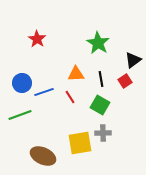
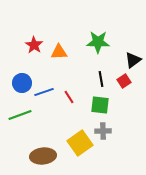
red star: moved 3 px left, 6 px down
green star: moved 1 px up; rotated 30 degrees counterclockwise
orange triangle: moved 17 px left, 22 px up
red square: moved 1 px left
red line: moved 1 px left
green square: rotated 24 degrees counterclockwise
gray cross: moved 2 px up
yellow square: rotated 25 degrees counterclockwise
brown ellipse: rotated 30 degrees counterclockwise
